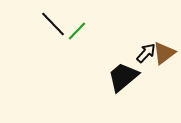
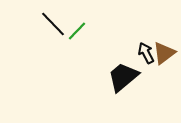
black arrow: rotated 70 degrees counterclockwise
